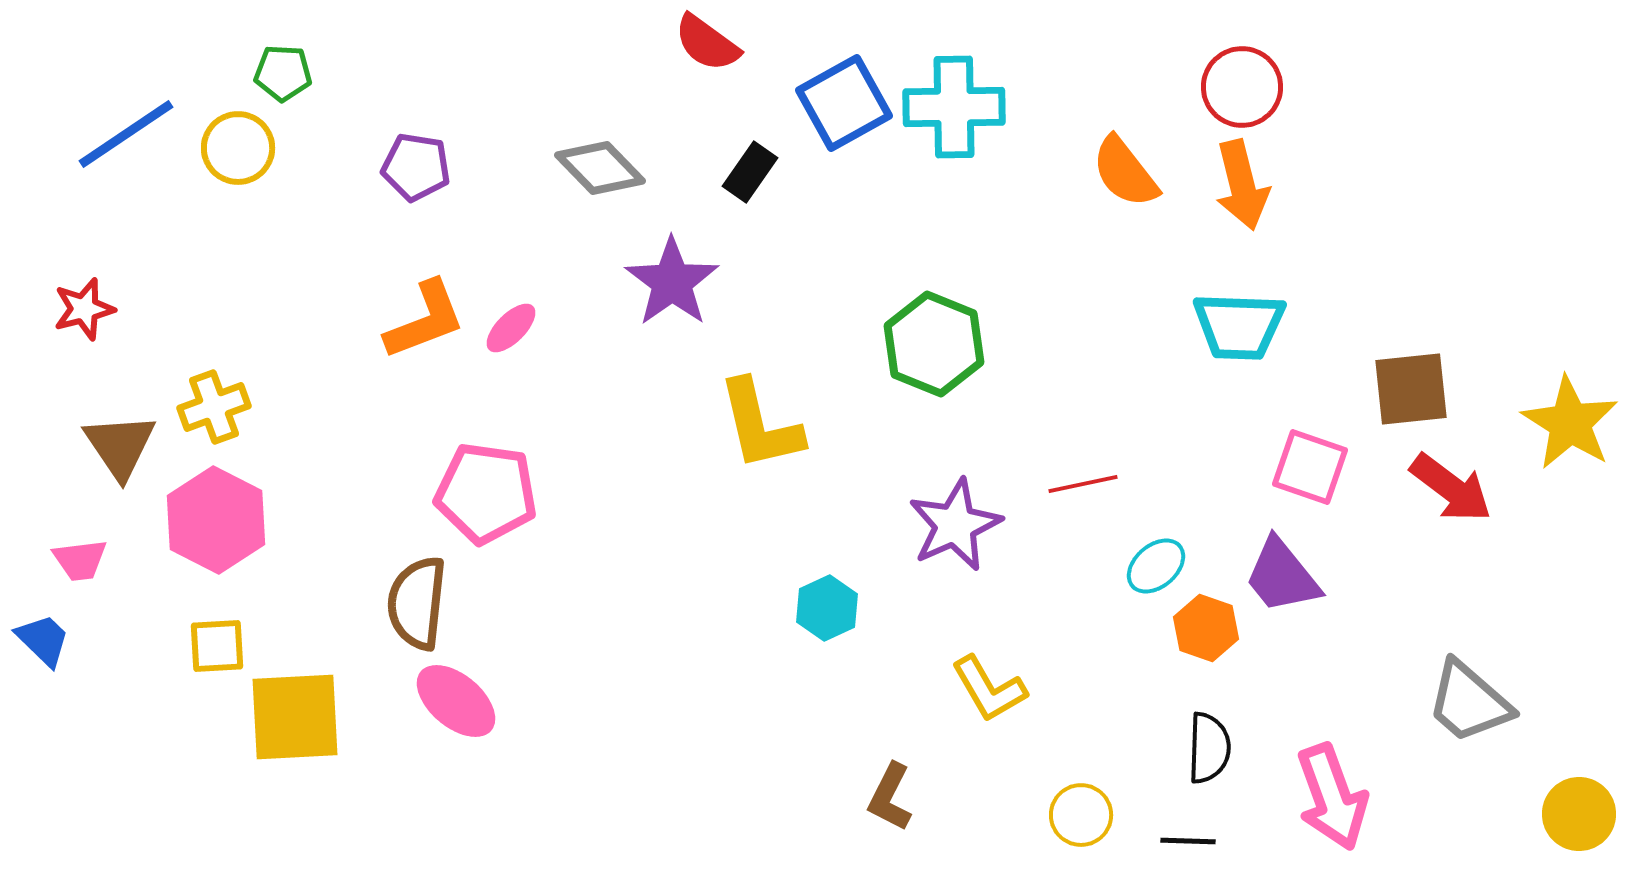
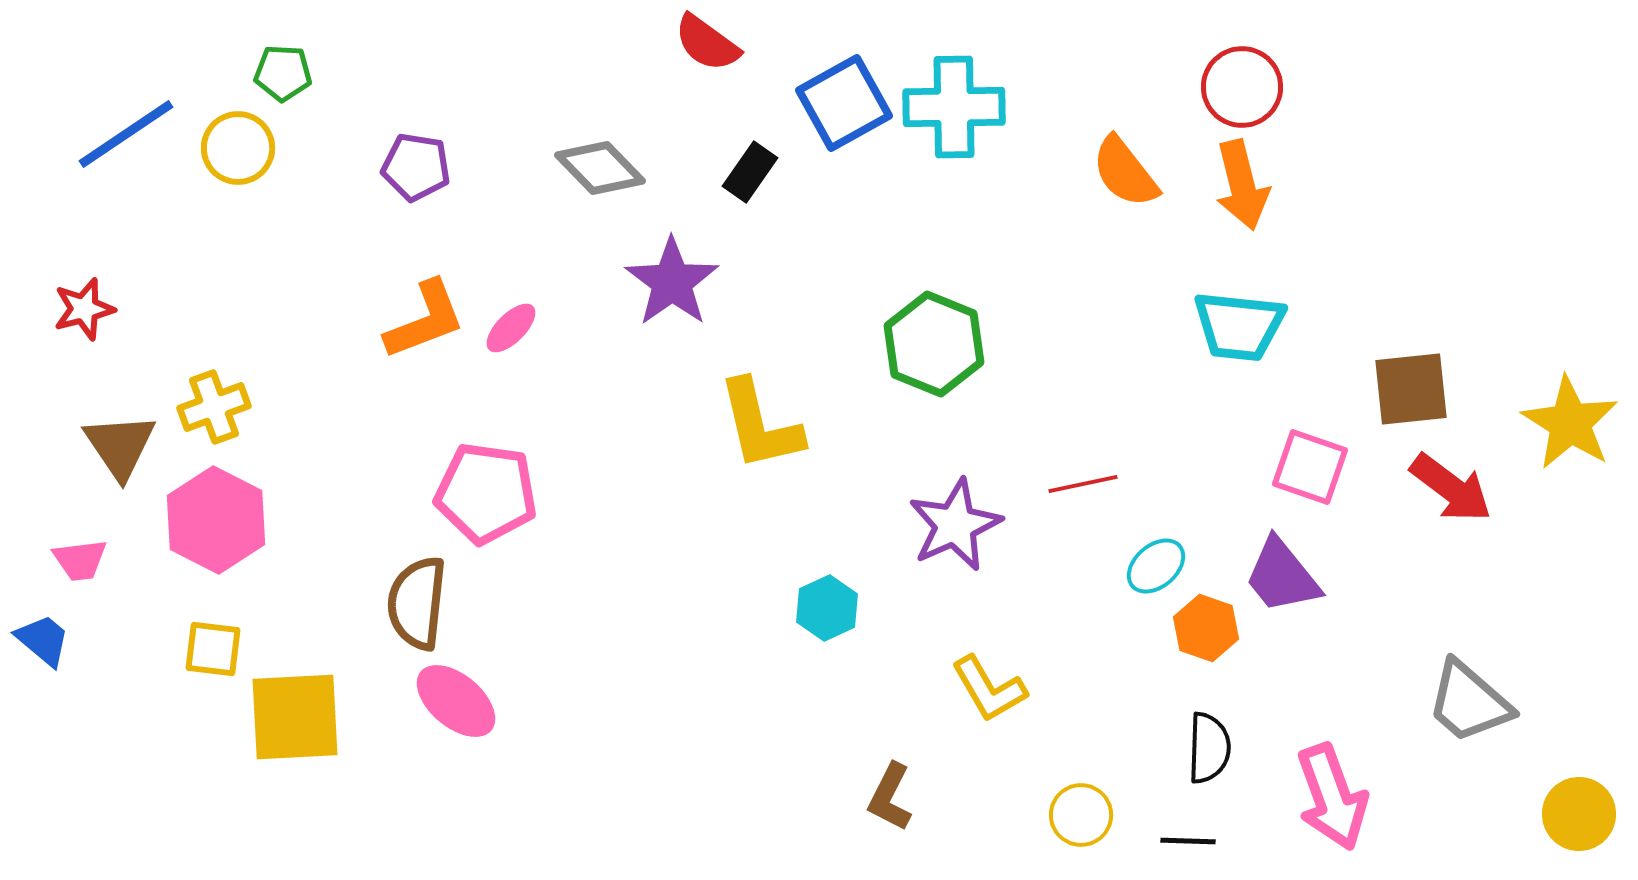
cyan trapezoid at (1239, 326): rotated 4 degrees clockwise
blue trapezoid at (43, 640): rotated 4 degrees counterclockwise
yellow square at (217, 646): moved 4 px left, 3 px down; rotated 10 degrees clockwise
